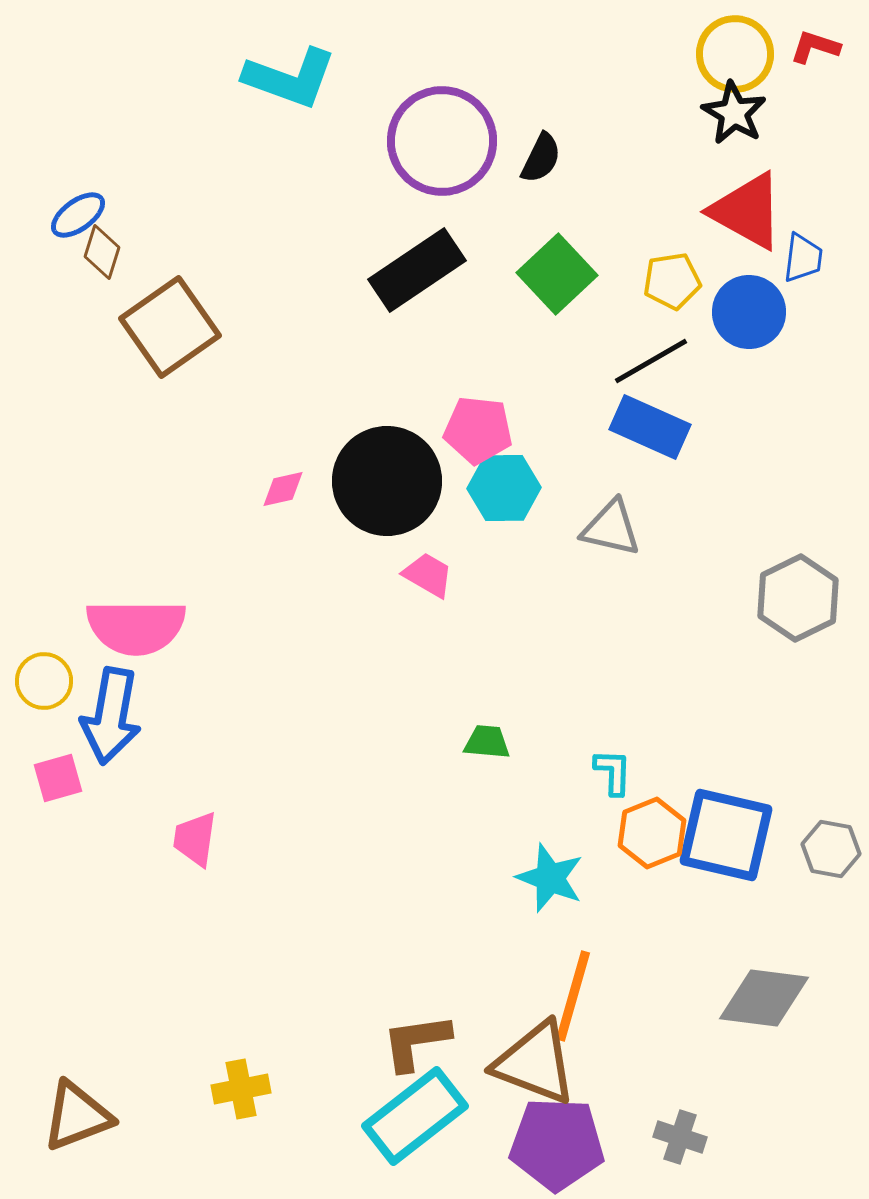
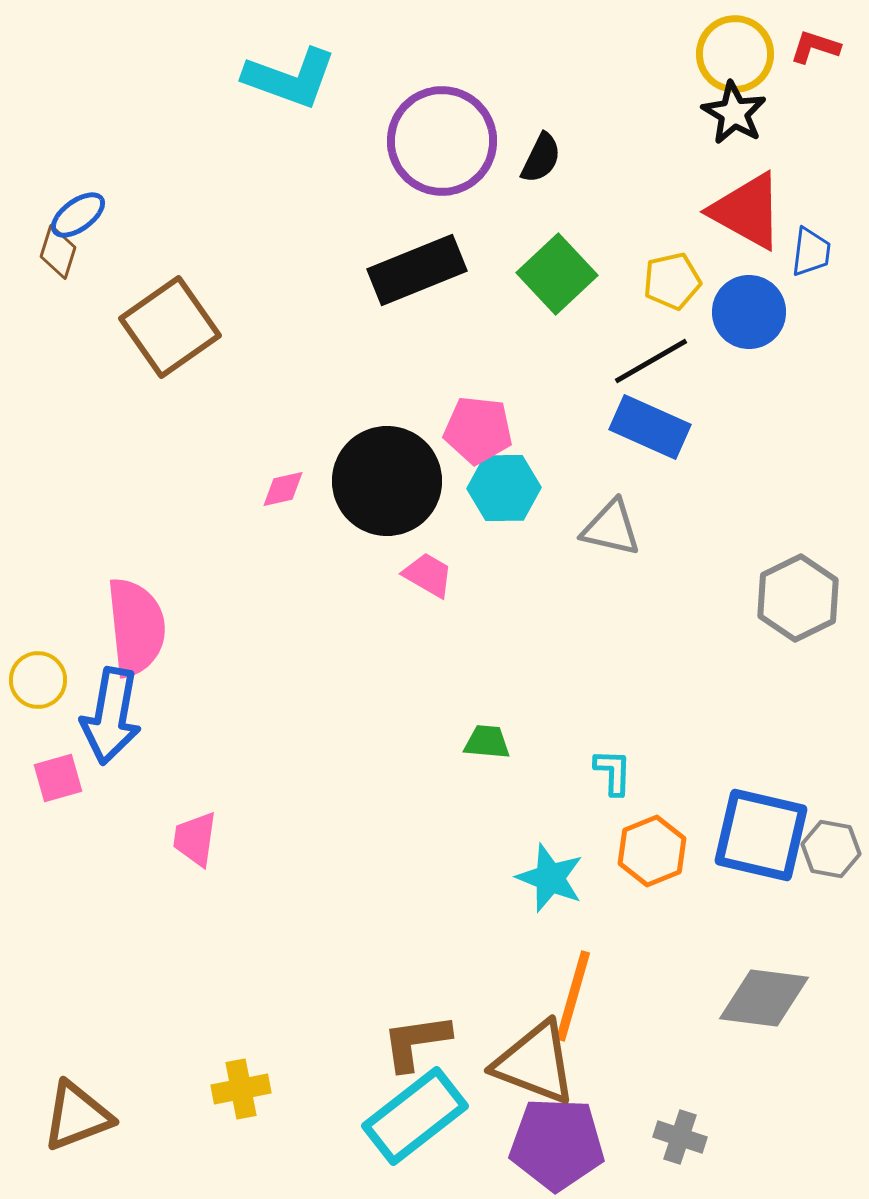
brown diamond at (102, 252): moved 44 px left
blue trapezoid at (803, 258): moved 8 px right, 6 px up
black rectangle at (417, 270): rotated 12 degrees clockwise
yellow pentagon at (672, 281): rotated 4 degrees counterclockwise
pink semicircle at (136, 627): rotated 96 degrees counterclockwise
yellow circle at (44, 681): moved 6 px left, 1 px up
orange hexagon at (652, 833): moved 18 px down
blue square at (726, 835): moved 35 px right
